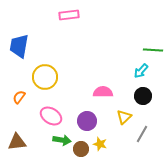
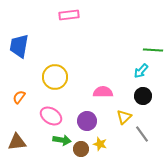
yellow circle: moved 10 px right
gray line: rotated 66 degrees counterclockwise
